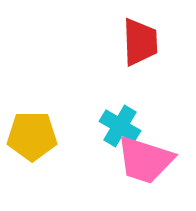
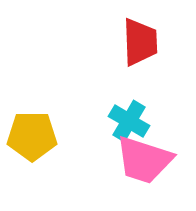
cyan cross: moved 9 px right, 5 px up
pink trapezoid: moved 1 px left
